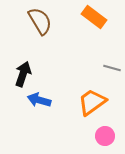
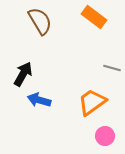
black arrow: rotated 10 degrees clockwise
